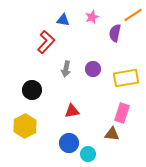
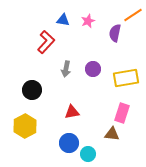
pink star: moved 4 px left, 4 px down
red triangle: moved 1 px down
